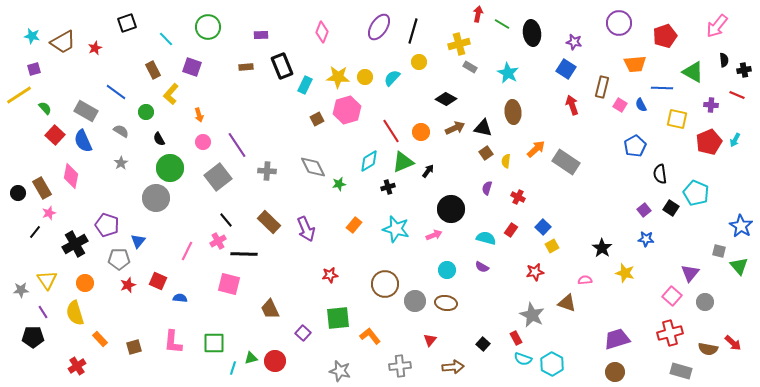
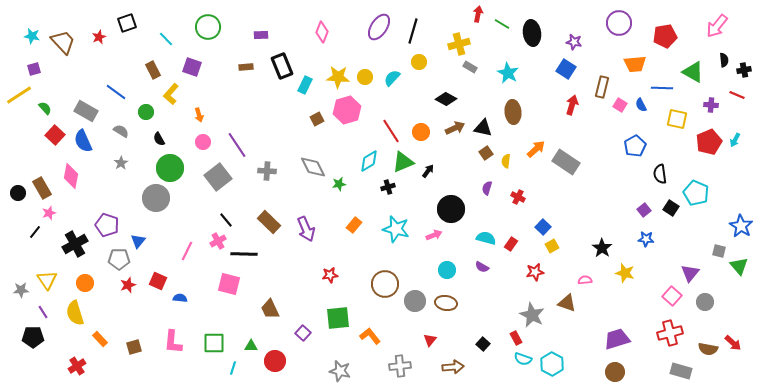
red pentagon at (665, 36): rotated 10 degrees clockwise
brown trapezoid at (63, 42): rotated 104 degrees counterclockwise
red star at (95, 48): moved 4 px right, 11 px up
red arrow at (572, 105): rotated 36 degrees clockwise
red rectangle at (511, 230): moved 14 px down
green triangle at (251, 358): moved 12 px up; rotated 16 degrees clockwise
